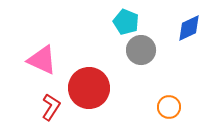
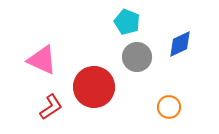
cyan pentagon: moved 1 px right
blue diamond: moved 9 px left, 16 px down
gray circle: moved 4 px left, 7 px down
red circle: moved 5 px right, 1 px up
red L-shape: rotated 24 degrees clockwise
